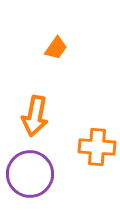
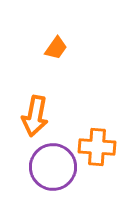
purple circle: moved 23 px right, 7 px up
